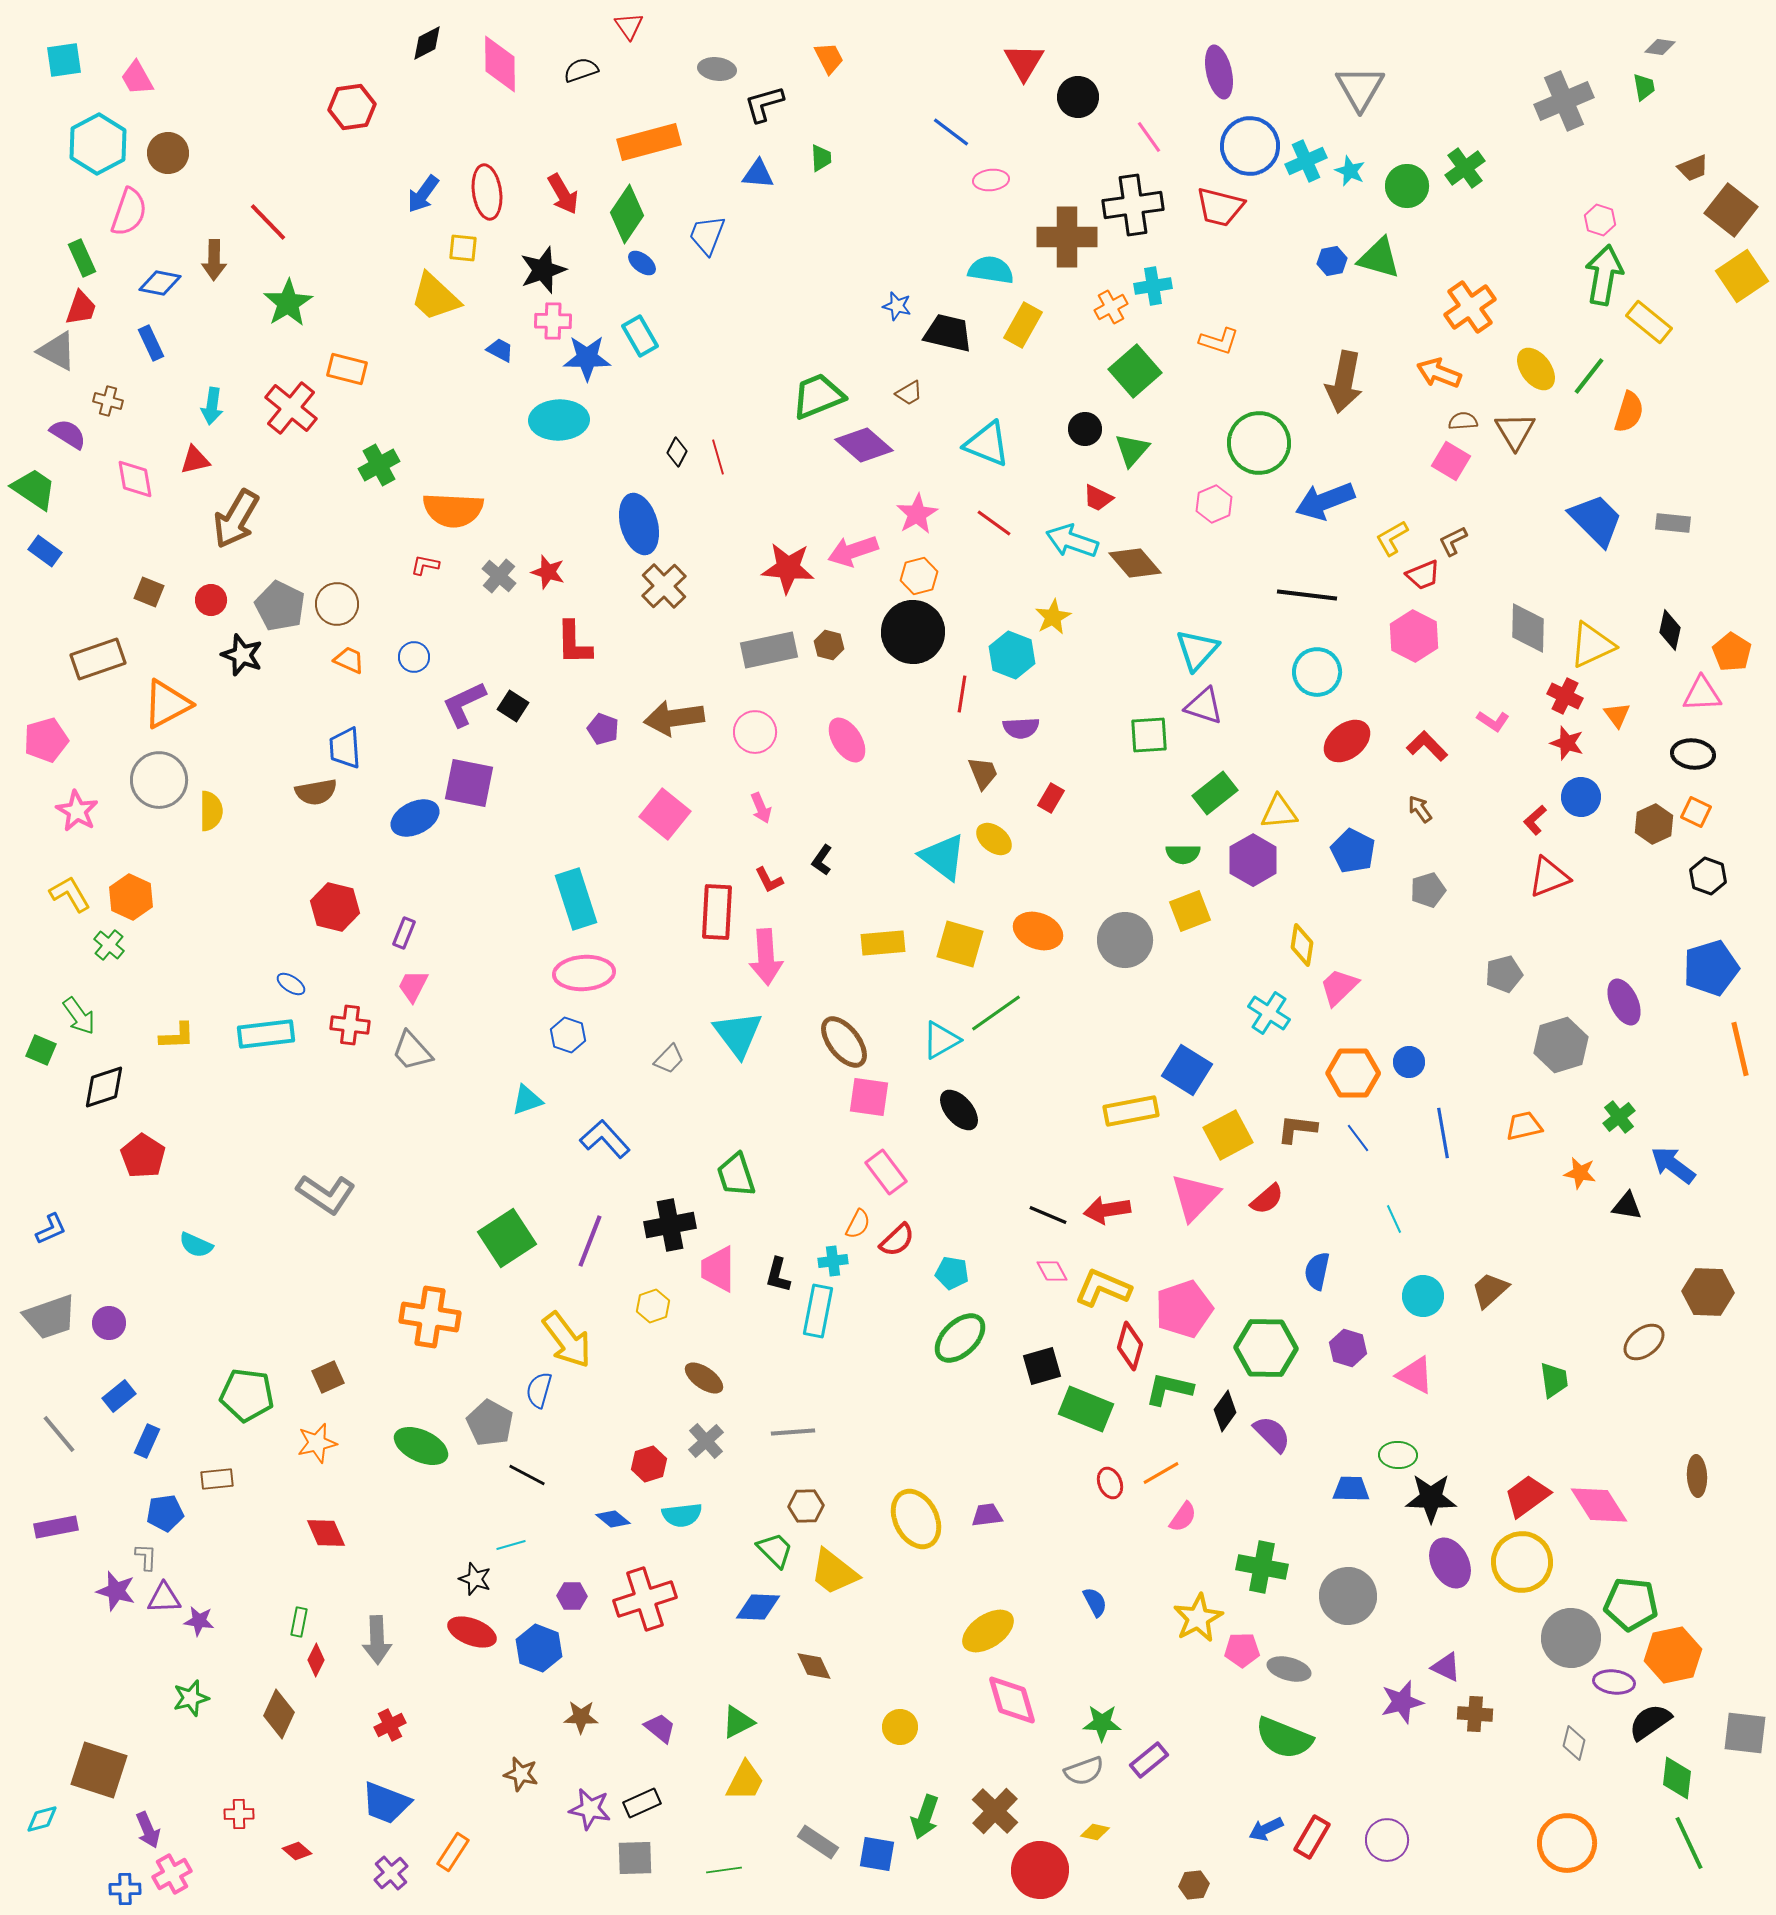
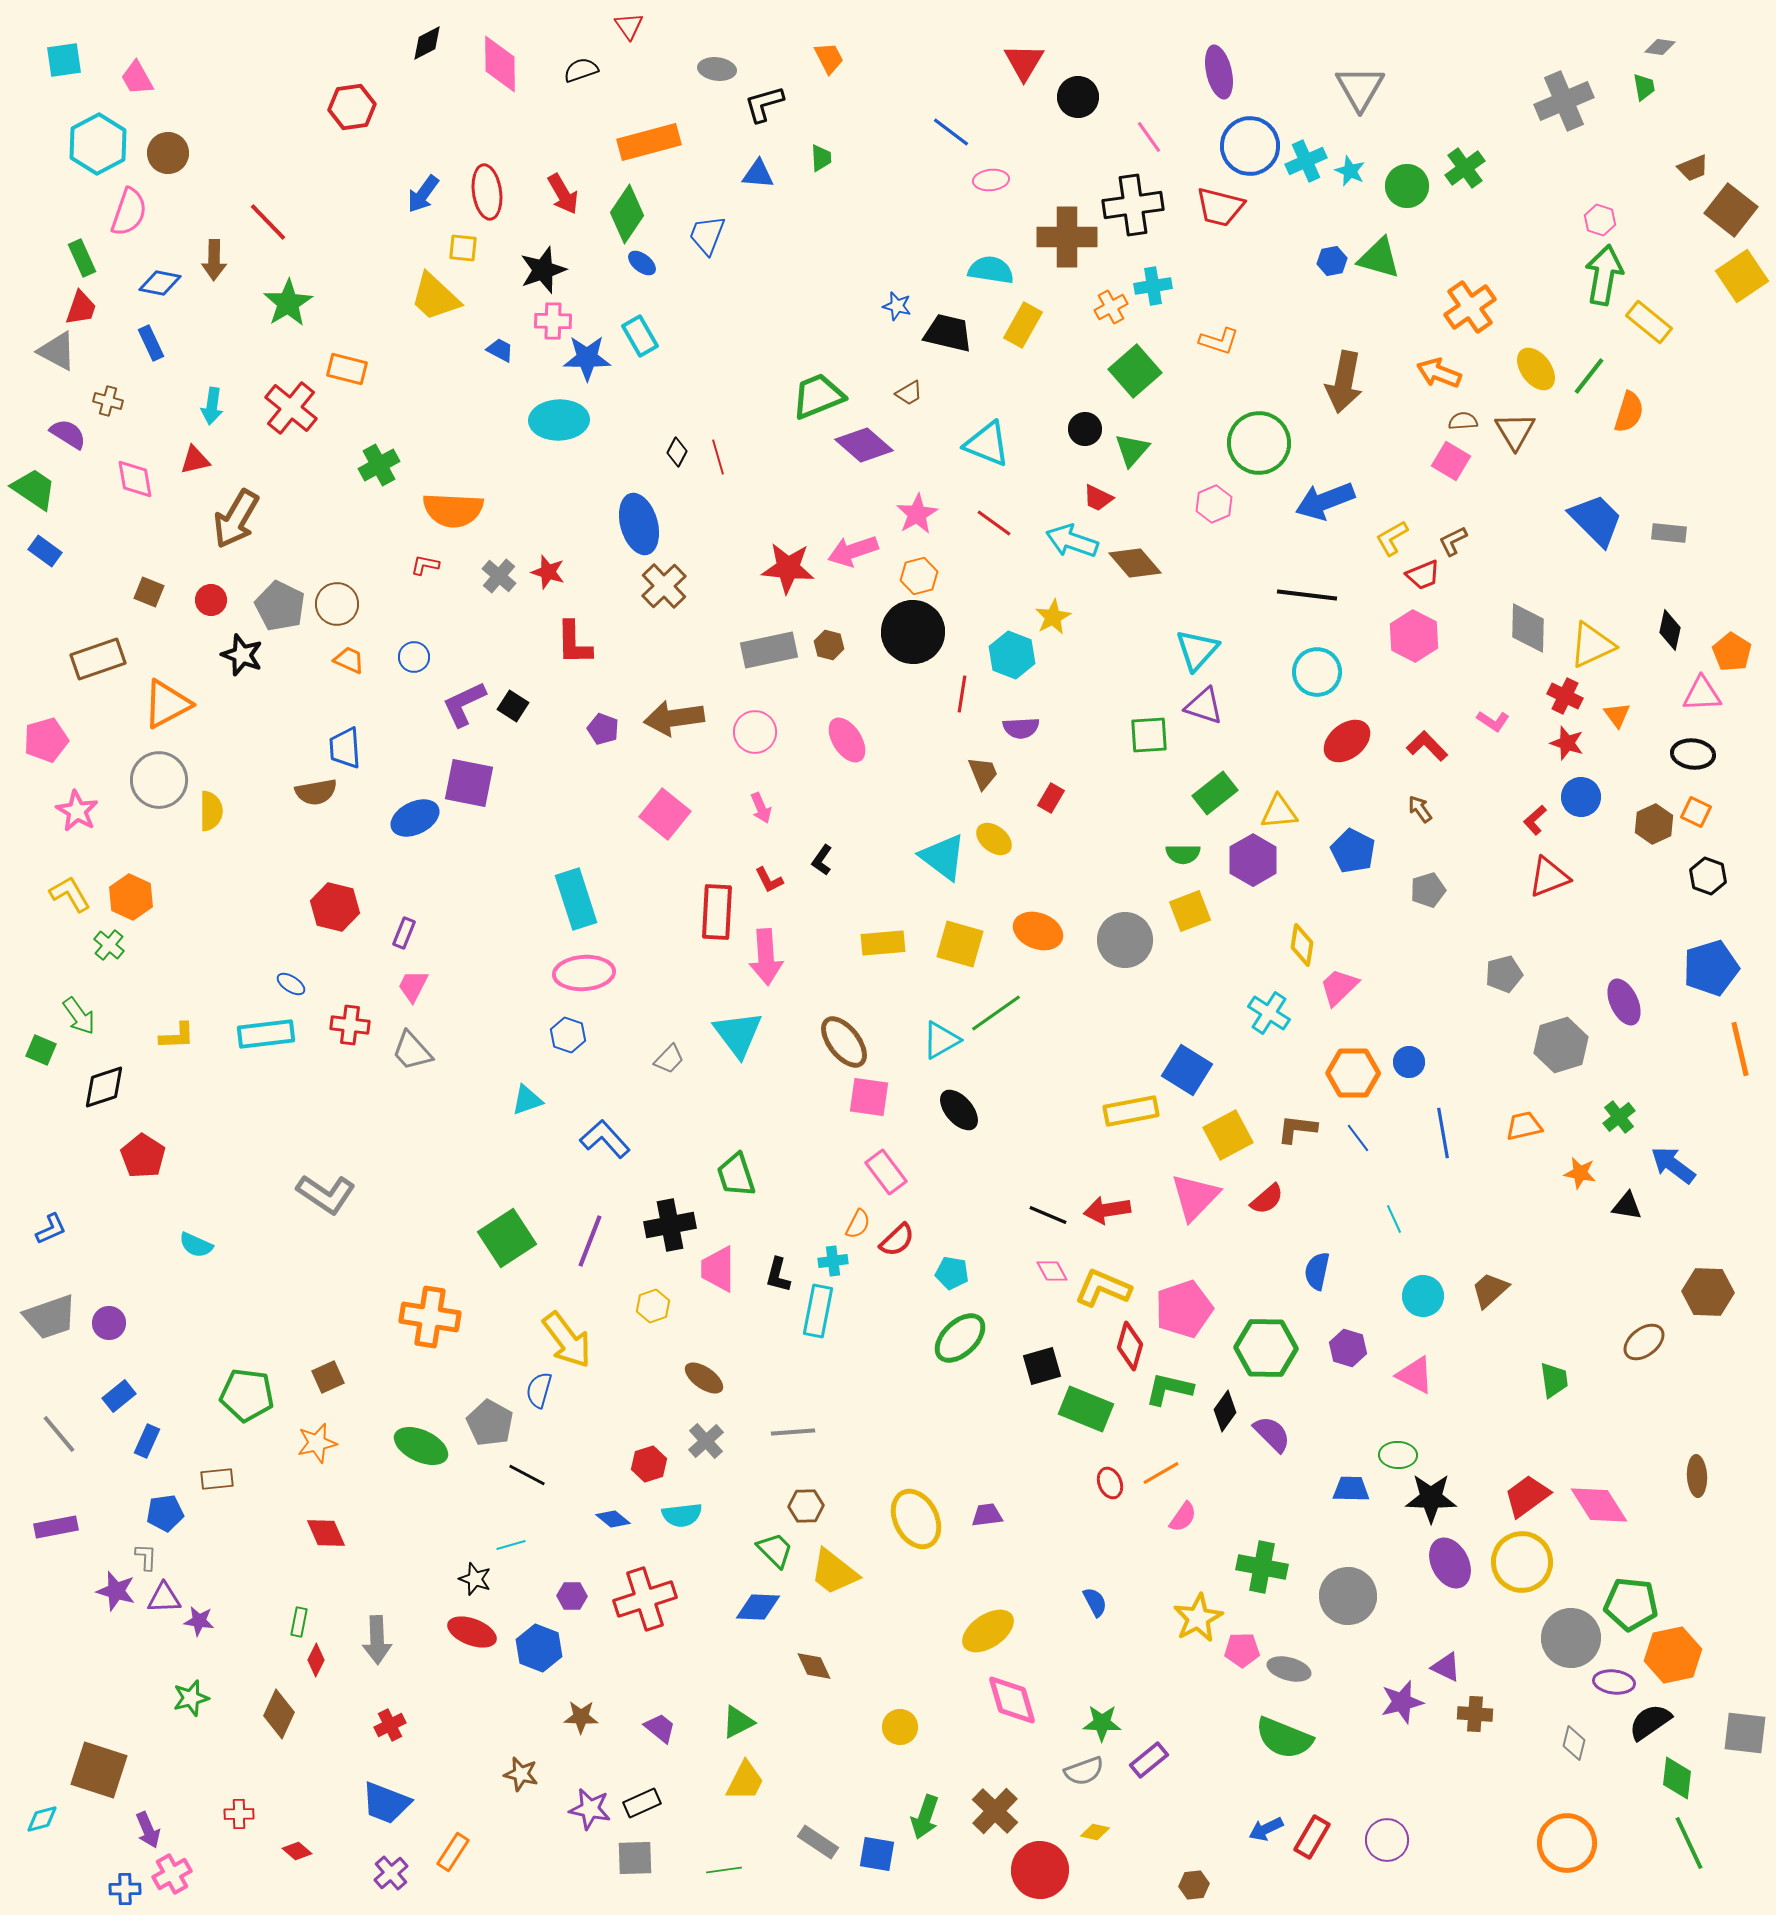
gray rectangle at (1673, 523): moved 4 px left, 10 px down
